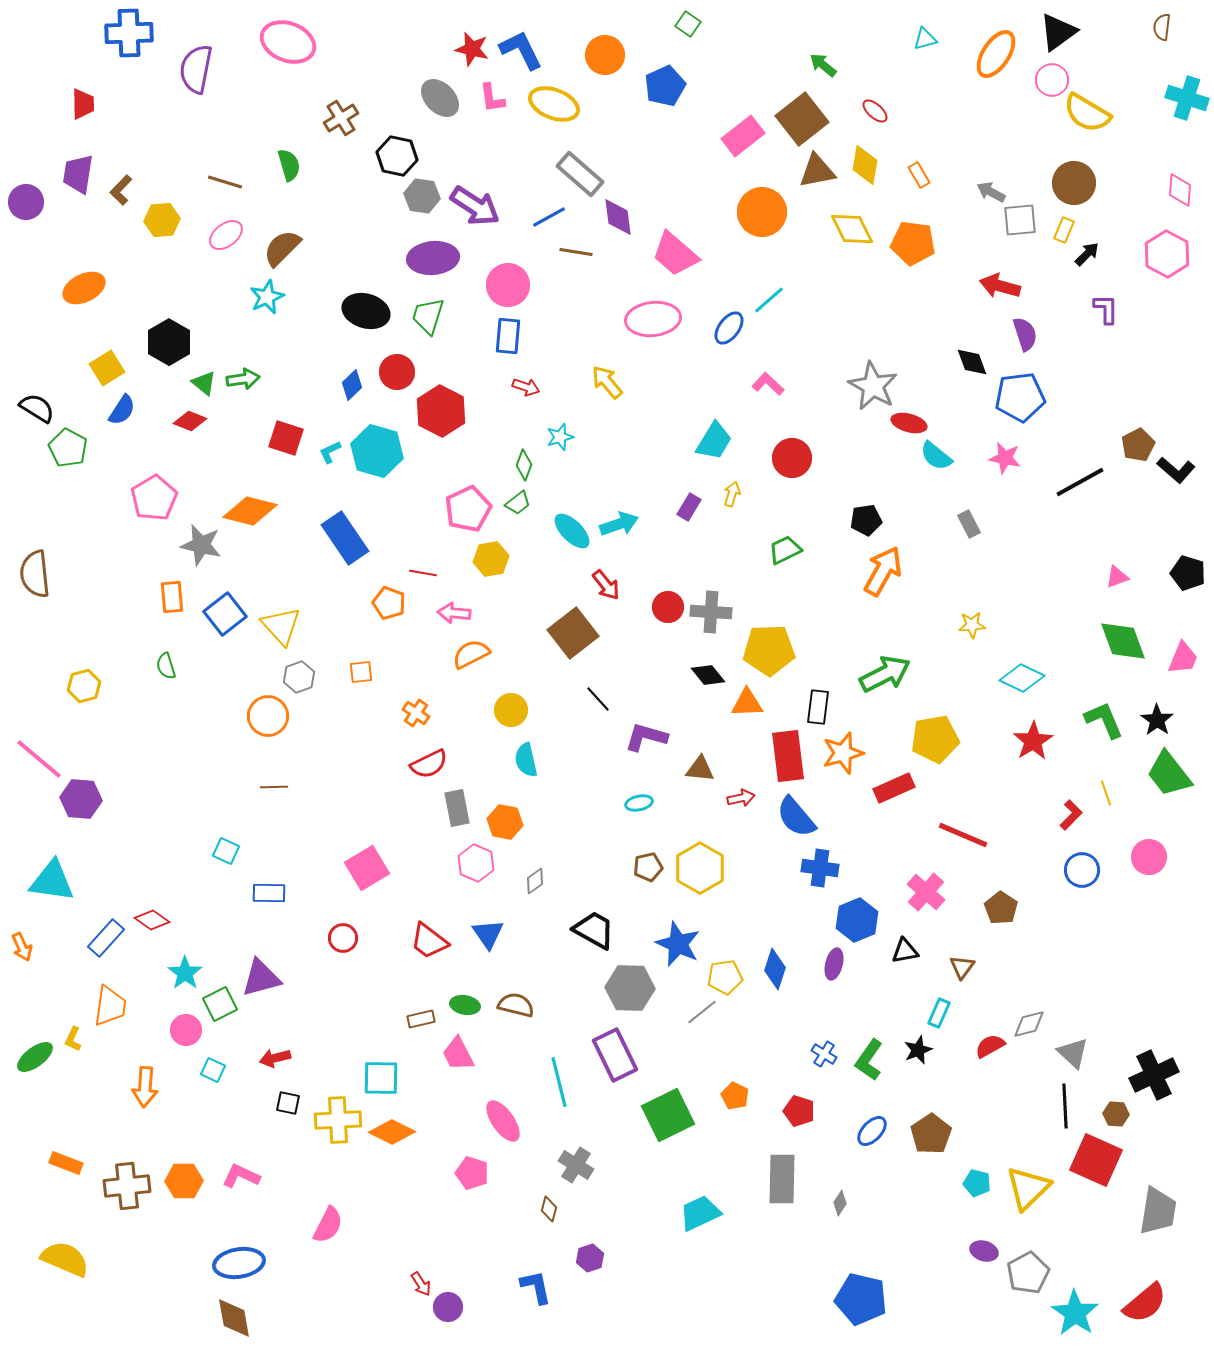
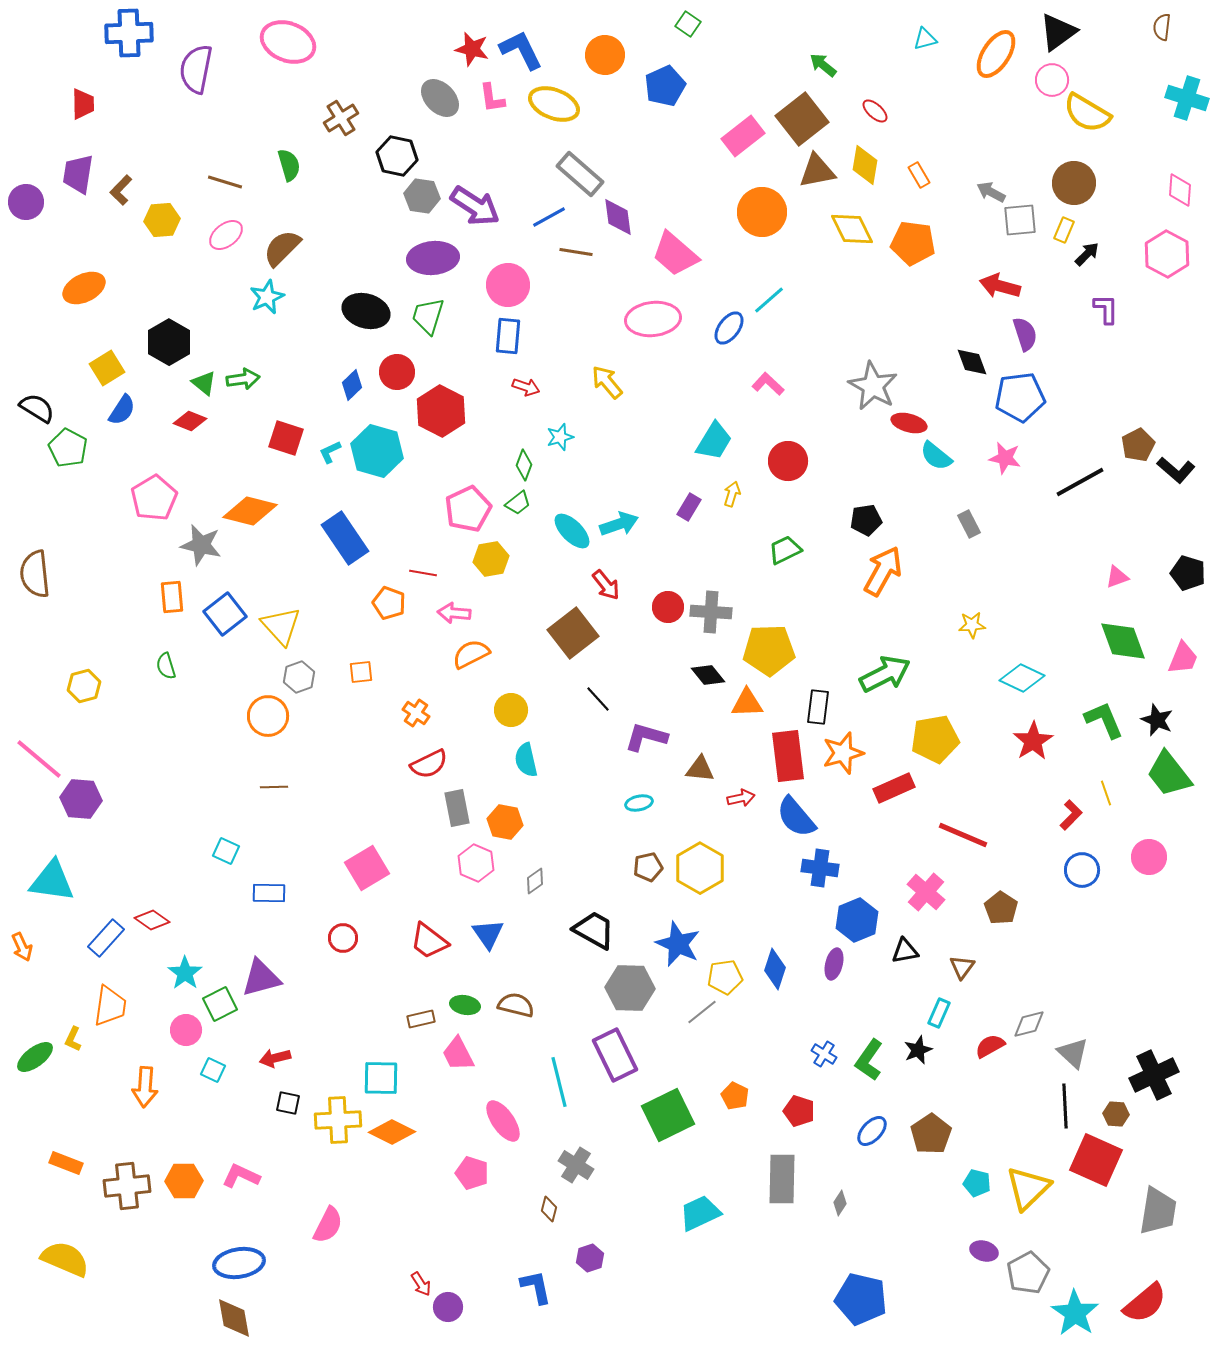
red circle at (792, 458): moved 4 px left, 3 px down
black star at (1157, 720): rotated 12 degrees counterclockwise
